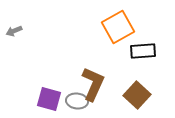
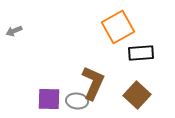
black rectangle: moved 2 px left, 2 px down
brown L-shape: moved 1 px up
purple square: rotated 15 degrees counterclockwise
